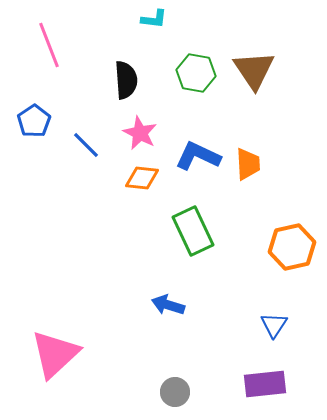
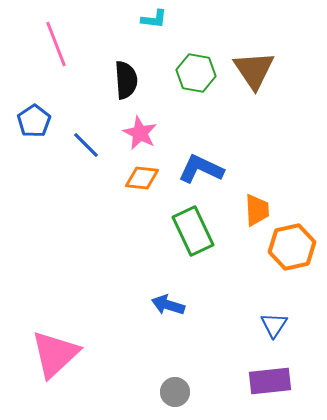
pink line: moved 7 px right, 1 px up
blue L-shape: moved 3 px right, 13 px down
orange trapezoid: moved 9 px right, 46 px down
purple rectangle: moved 5 px right, 3 px up
